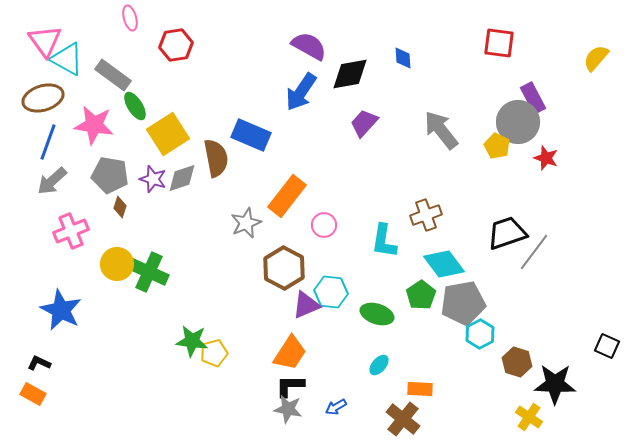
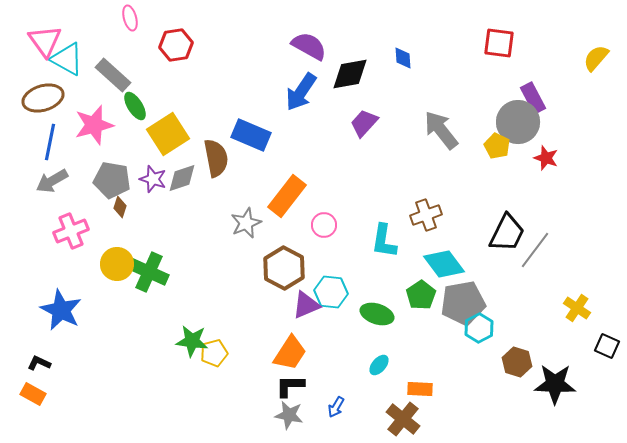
gray rectangle at (113, 75): rotated 6 degrees clockwise
pink star at (94, 125): rotated 24 degrees counterclockwise
blue line at (48, 142): moved 2 px right; rotated 9 degrees counterclockwise
gray pentagon at (110, 175): moved 2 px right, 5 px down
gray arrow at (52, 181): rotated 12 degrees clockwise
black trapezoid at (507, 233): rotated 135 degrees clockwise
gray line at (534, 252): moved 1 px right, 2 px up
cyan hexagon at (480, 334): moved 1 px left, 6 px up
blue arrow at (336, 407): rotated 30 degrees counterclockwise
gray star at (288, 409): moved 1 px right, 6 px down
yellow cross at (529, 417): moved 48 px right, 109 px up
